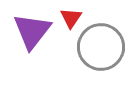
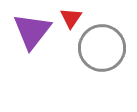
gray circle: moved 1 px right, 1 px down
